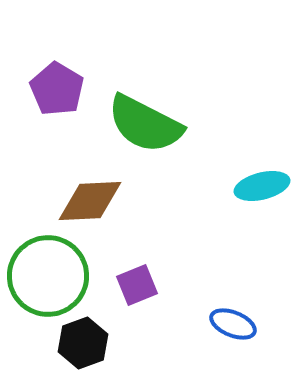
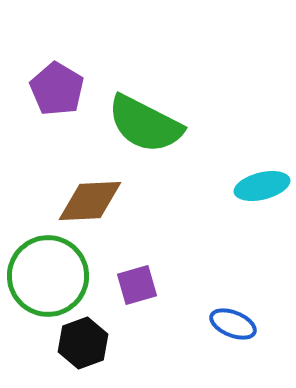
purple square: rotated 6 degrees clockwise
